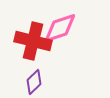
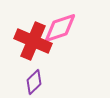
red cross: rotated 9 degrees clockwise
